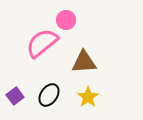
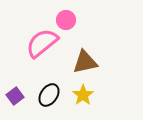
brown triangle: moved 1 px right; rotated 8 degrees counterclockwise
yellow star: moved 5 px left, 2 px up
